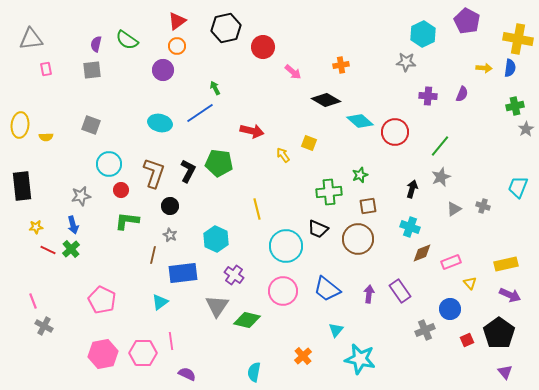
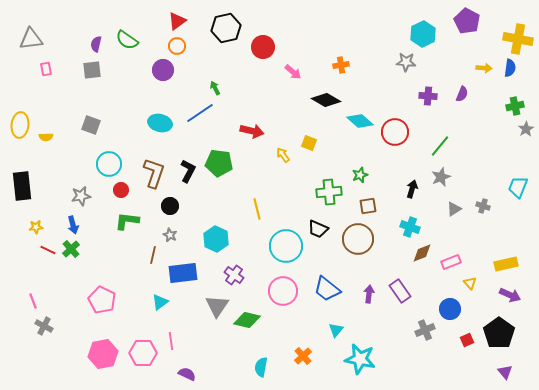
cyan semicircle at (254, 372): moved 7 px right, 5 px up
